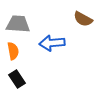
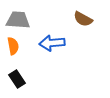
gray trapezoid: moved 4 px up
orange semicircle: moved 5 px up
